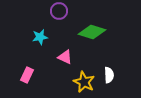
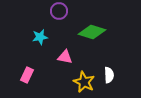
pink triangle: rotated 14 degrees counterclockwise
